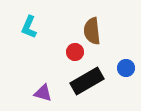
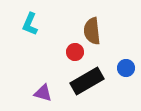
cyan L-shape: moved 1 px right, 3 px up
